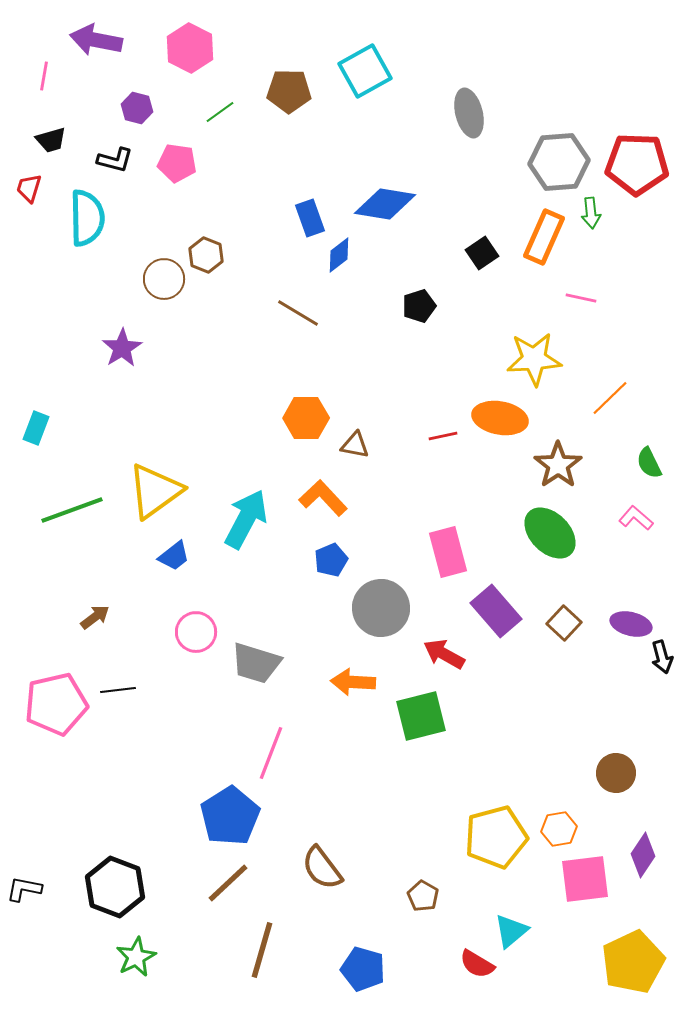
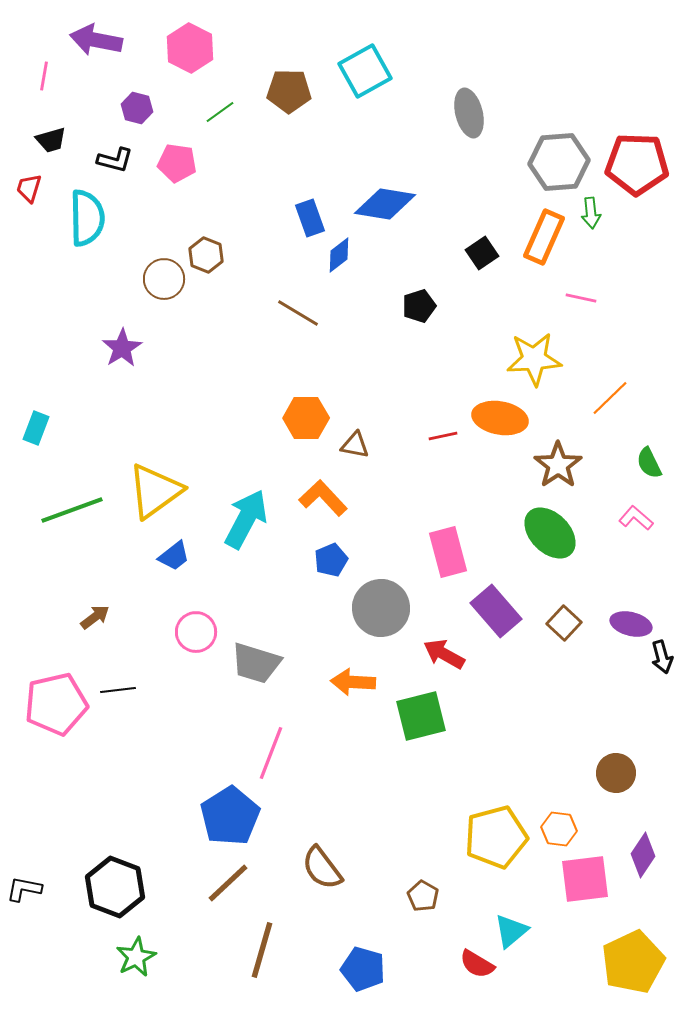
orange hexagon at (559, 829): rotated 16 degrees clockwise
